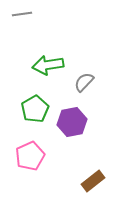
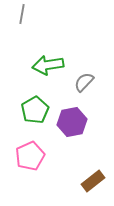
gray line: rotated 72 degrees counterclockwise
green pentagon: moved 1 px down
